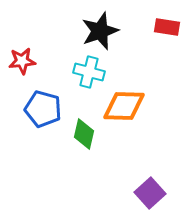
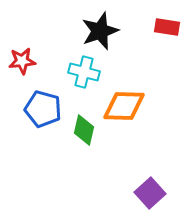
cyan cross: moved 5 px left
green diamond: moved 4 px up
